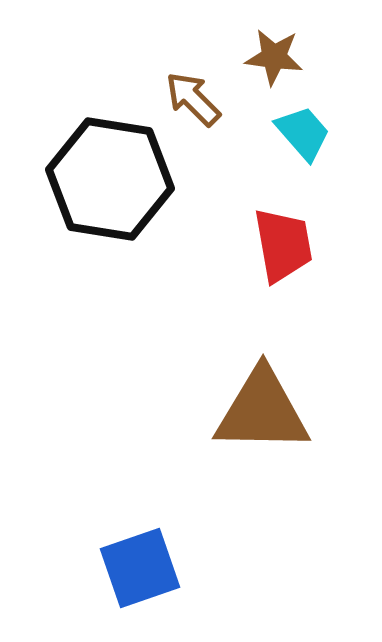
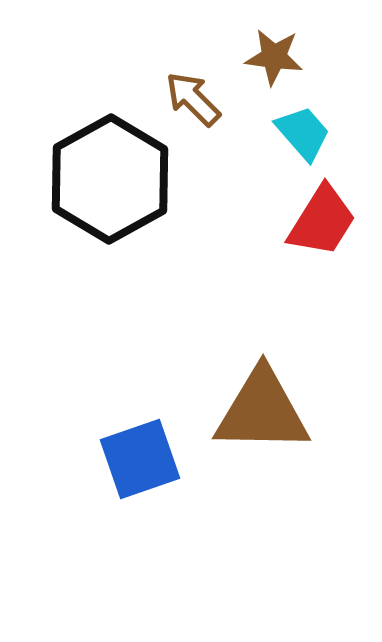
black hexagon: rotated 22 degrees clockwise
red trapezoid: moved 39 px right, 24 px up; rotated 42 degrees clockwise
blue square: moved 109 px up
